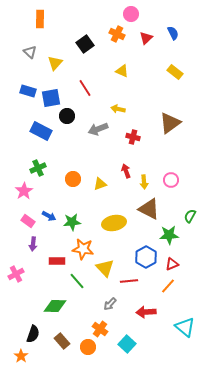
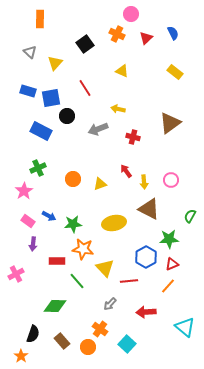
red arrow at (126, 171): rotated 16 degrees counterclockwise
green star at (72, 222): moved 1 px right, 2 px down
green star at (169, 235): moved 4 px down
